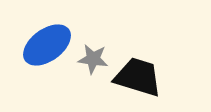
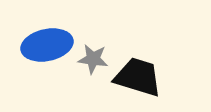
blue ellipse: rotated 24 degrees clockwise
